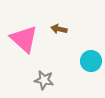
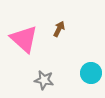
brown arrow: rotated 105 degrees clockwise
cyan circle: moved 12 px down
